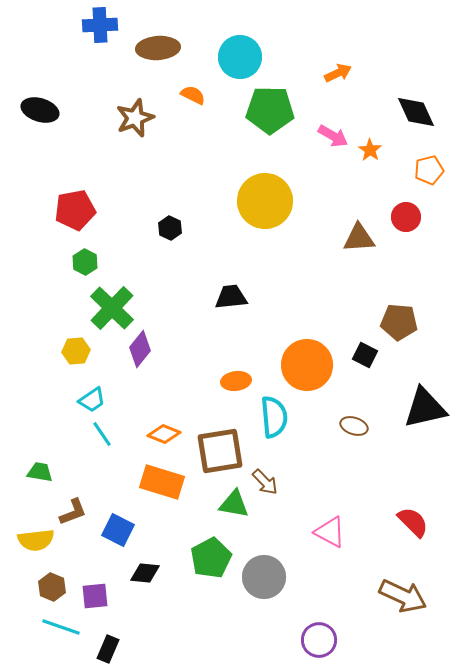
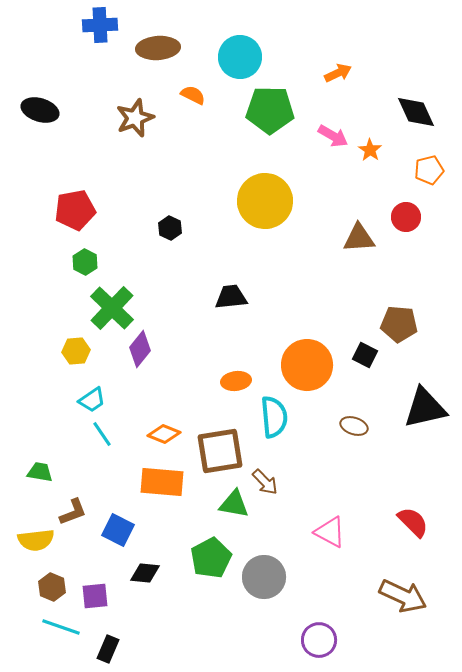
brown pentagon at (399, 322): moved 2 px down
orange rectangle at (162, 482): rotated 12 degrees counterclockwise
